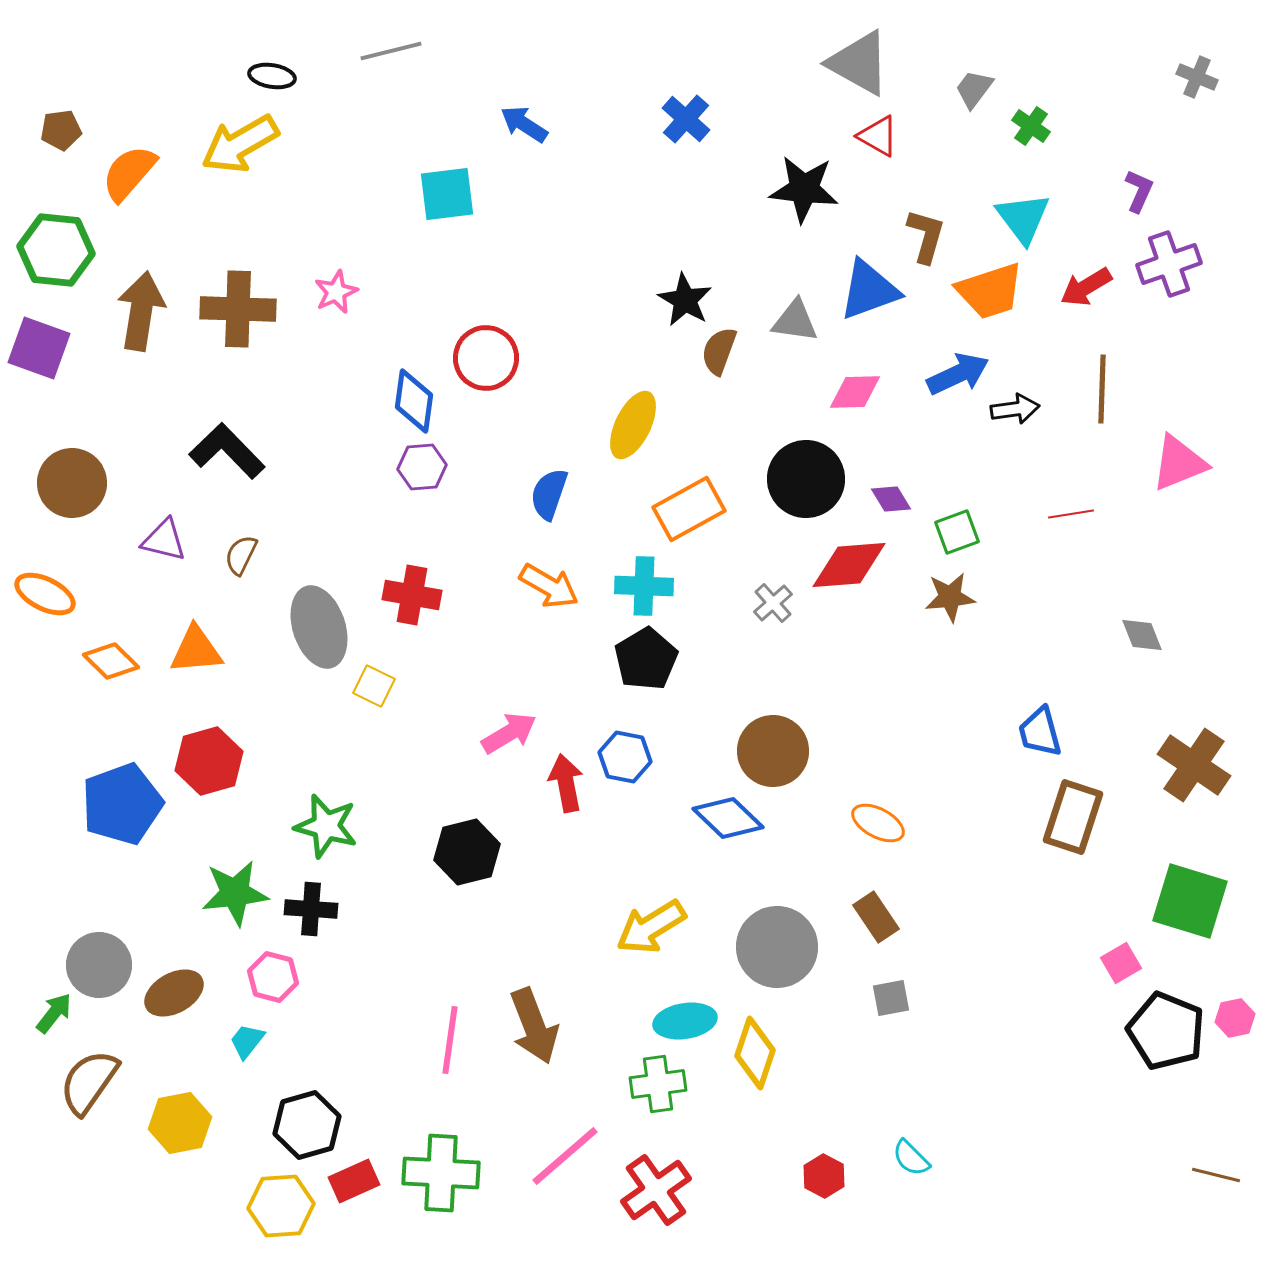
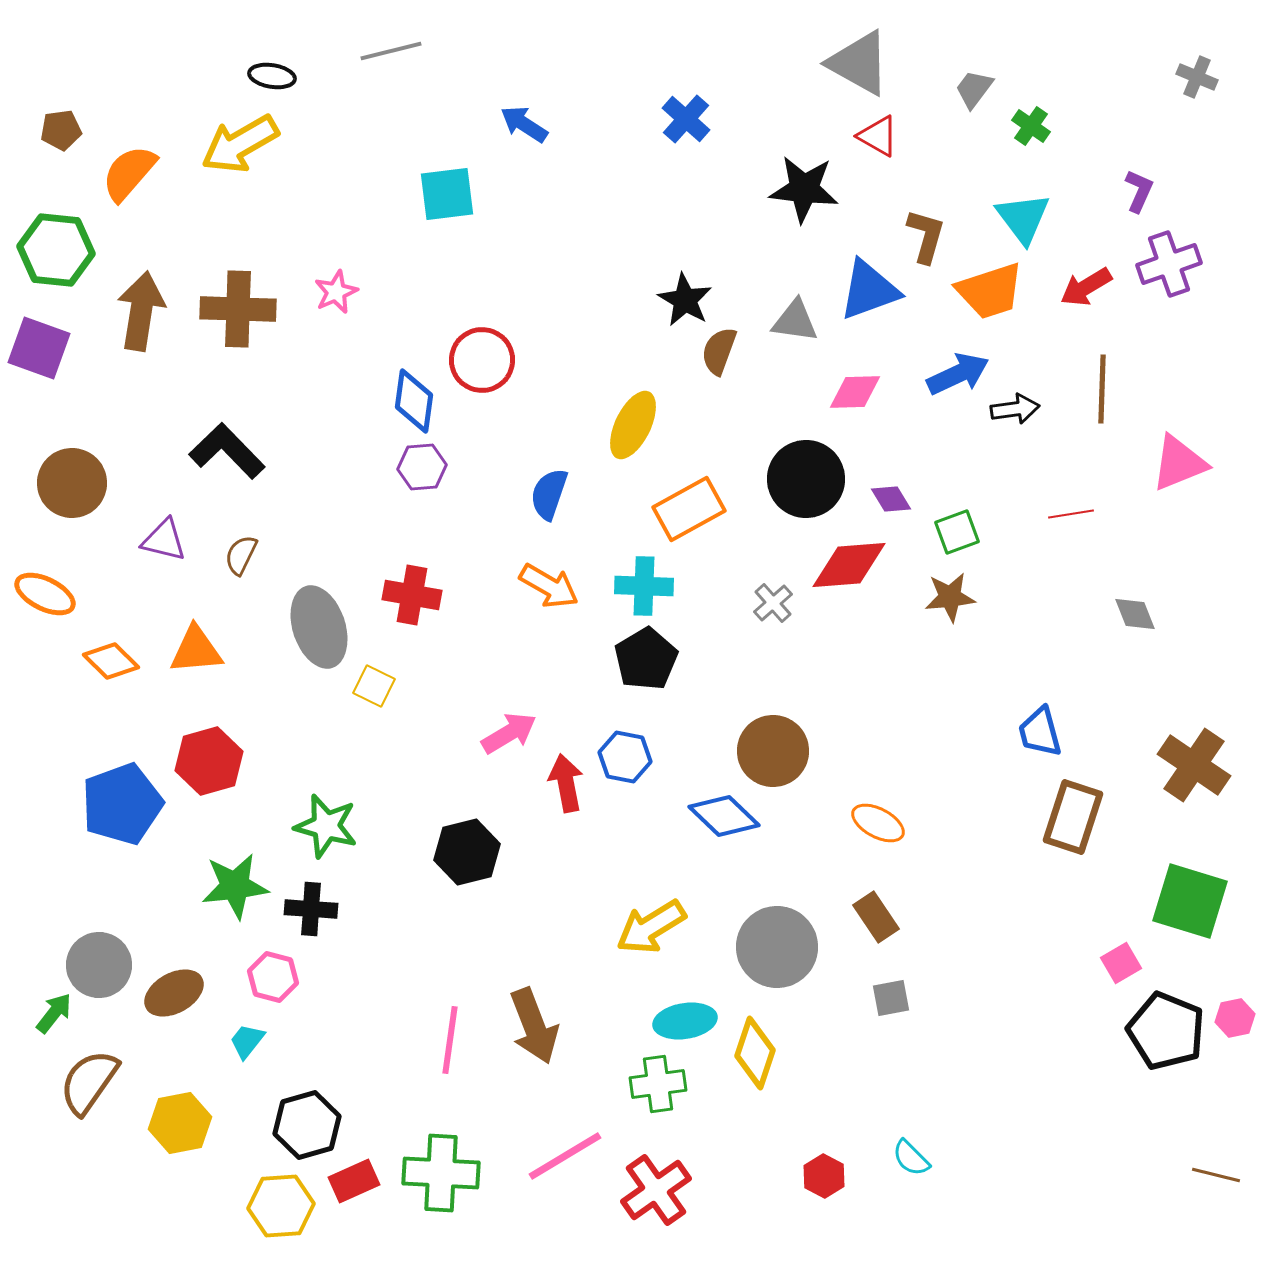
red circle at (486, 358): moved 4 px left, 2 px down
gray diamond at (1142, 635): moved 7 px left, 21 px up
blue diamond at (728, 818): moved 4 px left, 2 px up
green star at (235, 893): moved 7 px up
pink line at (565, 1156): rotated 10 degrees clockwise
